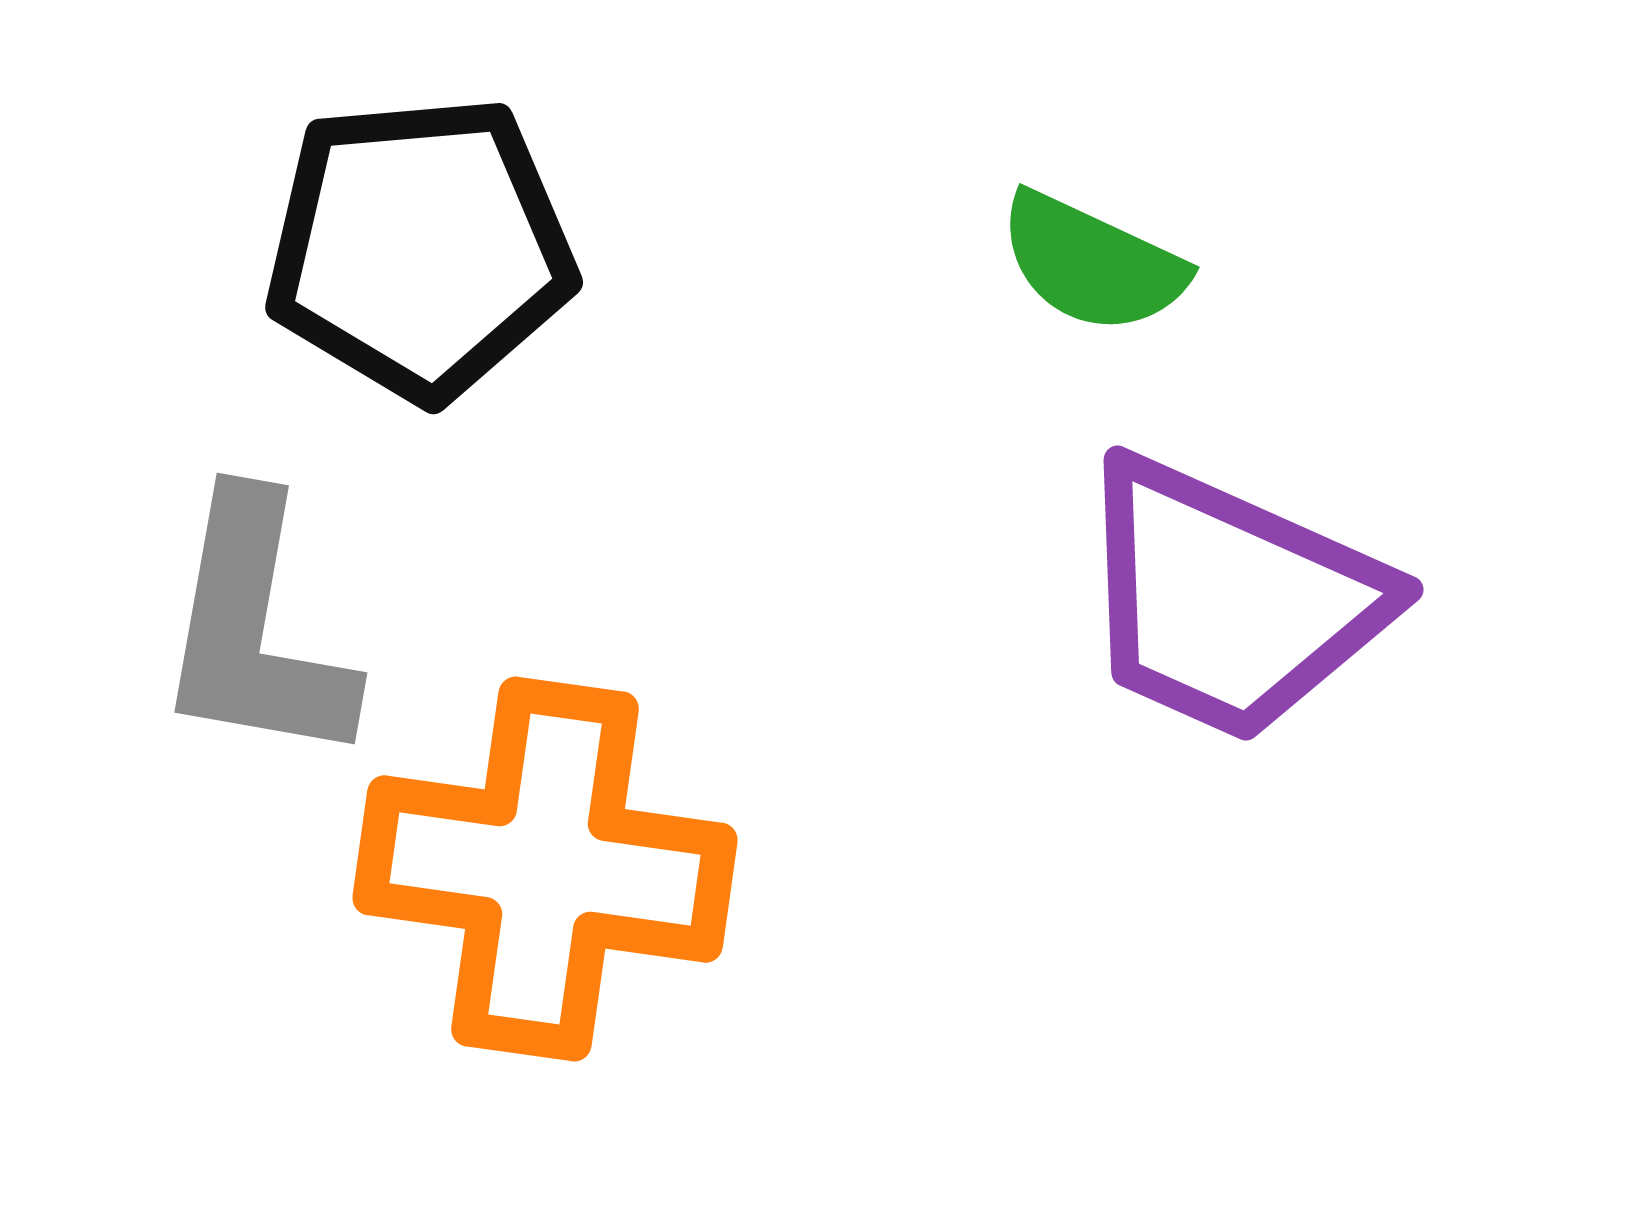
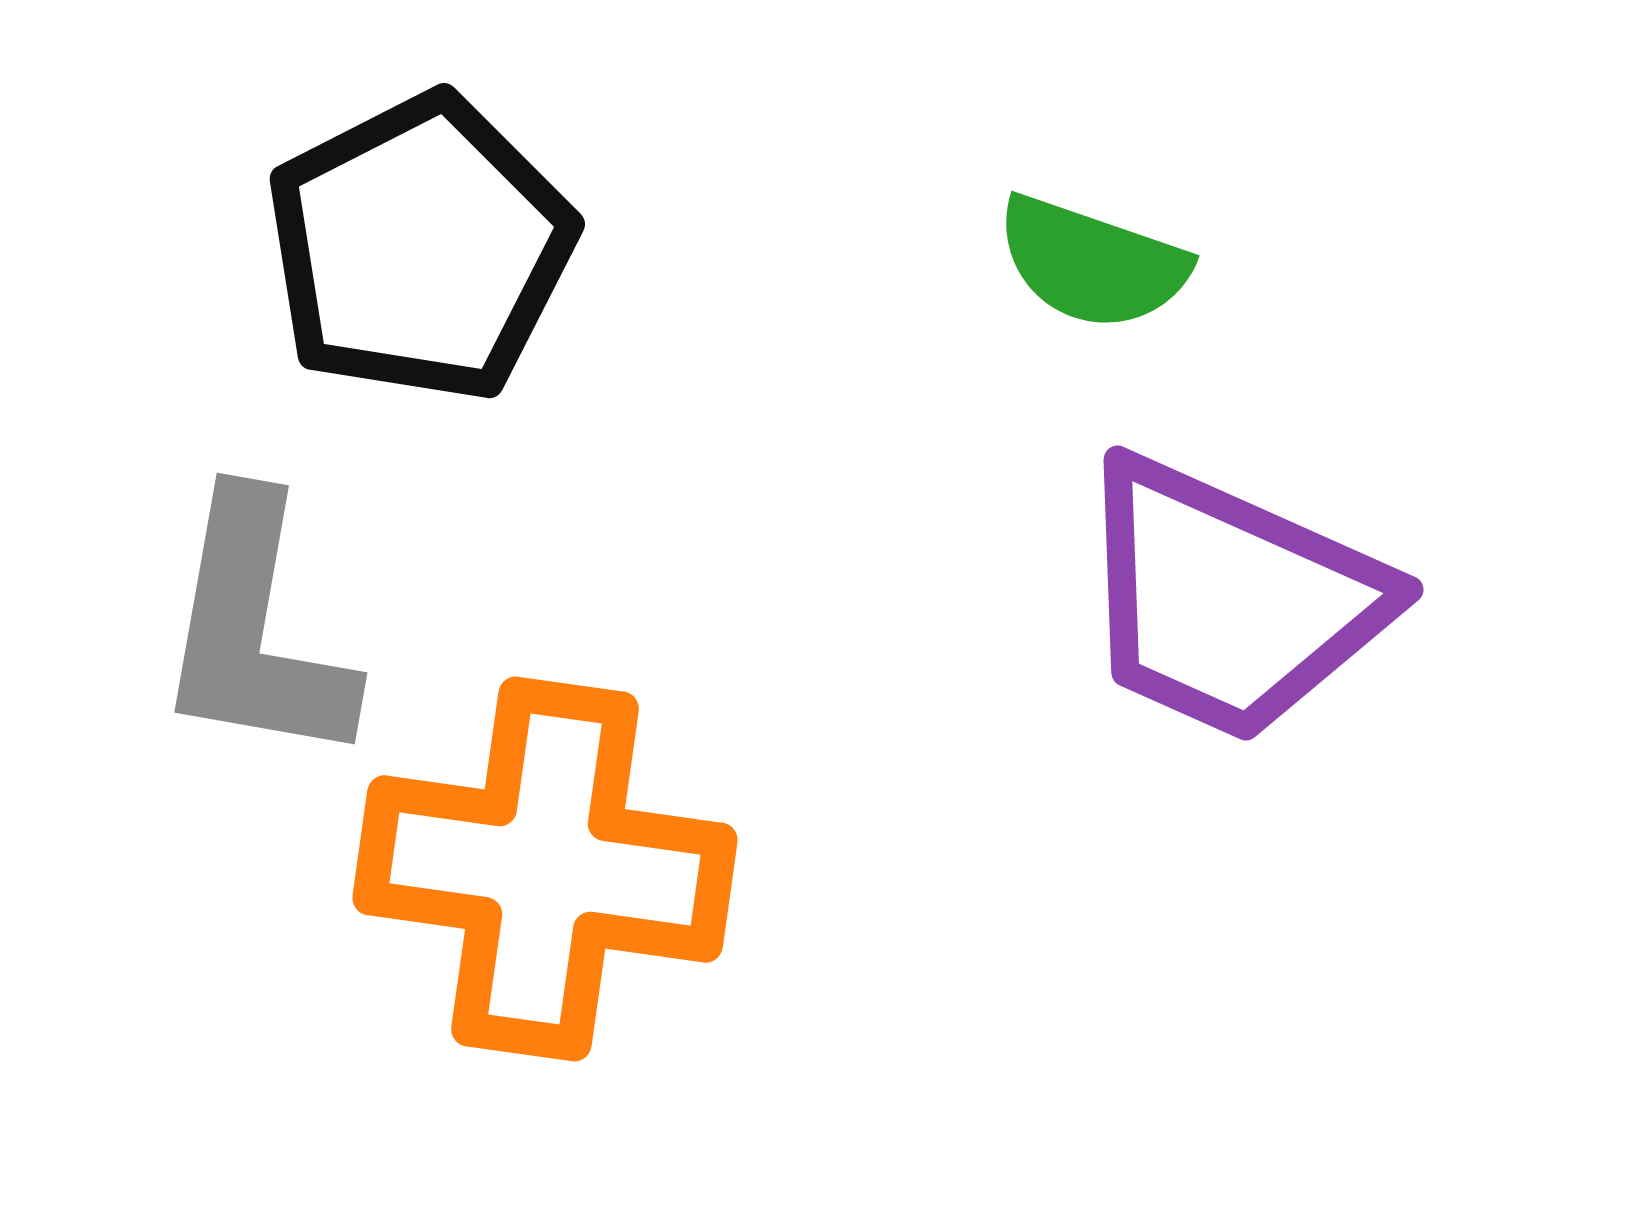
black pentagon: rotated 22 degrees counterclockwise
green semicircle: rotated 6 degrees counterclockwise
